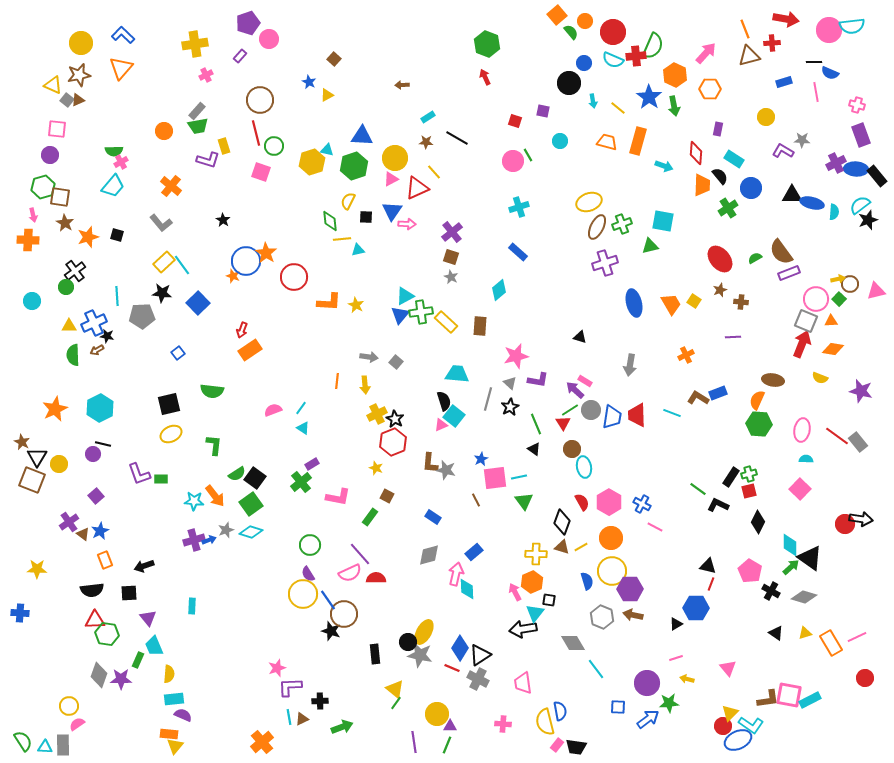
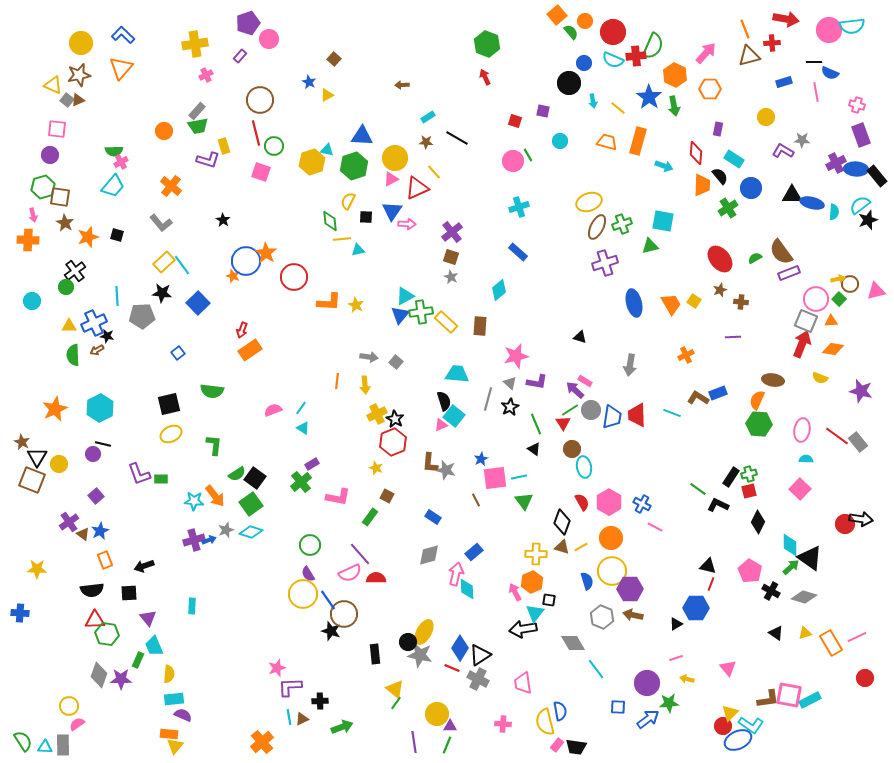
purple L-shape at (538, 380): moved 1 px left, 2 px down
